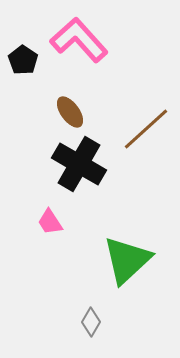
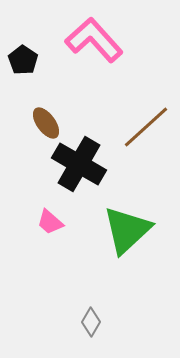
pink L-shape: moved 15 px right
brown ellipse: moved 24 px left, 11 px down
brown line: moved 2 px up
pink trapezoid: rotated 16 degrees counterclockwise
green triangle: moved 30 px up
